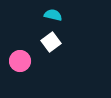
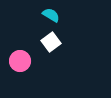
cyan semicircle: moved 2 px left; rotated 18 degrees clockwise
